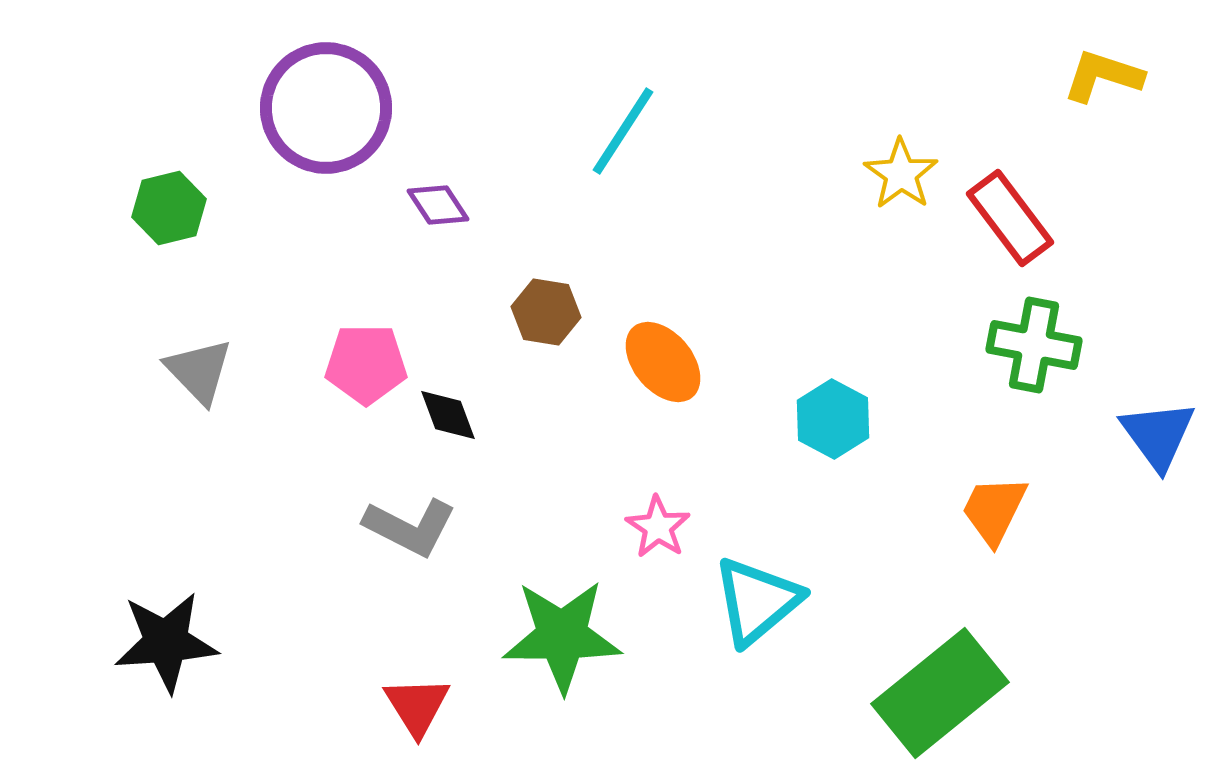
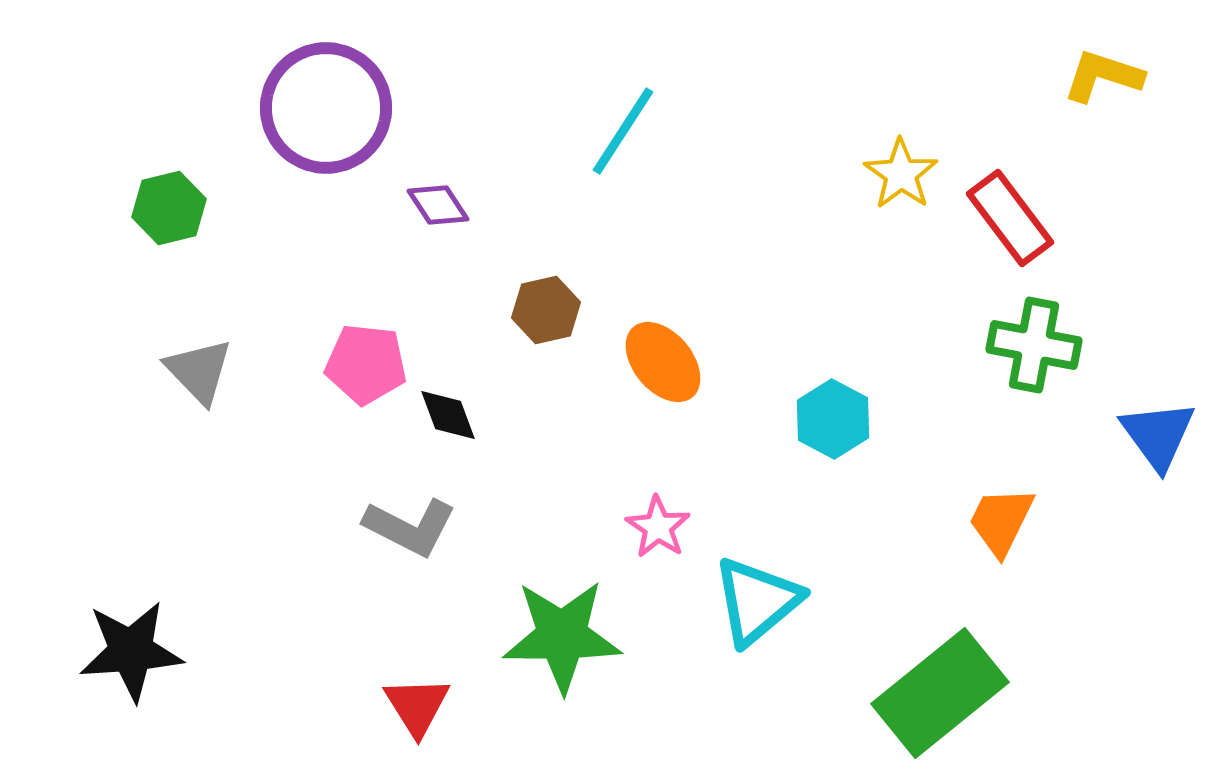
brown hexagon: moved 2 px up; rotated 22 degrees counterclockwise
pink pentagon: rotated 6 degrees clockwise
orange trapezoid: moved 7 px right, 11 px down
black star: moved 35 px left, 9 px down
